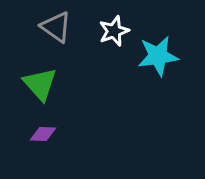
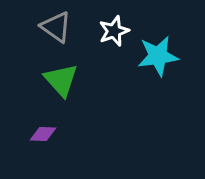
green triangle: moved 21 px right, 4 px up
